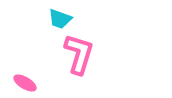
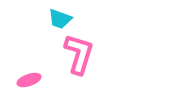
pink ellipse: moved 4 px right, 3 px up; rotated 50 degrees counterclockwise
